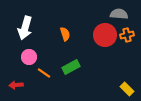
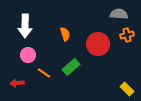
white arrow: moved 2 px up; rotated 15 degrees counterclockwise
red circle: moved 7 px left, 9 px down
pink circle: moved 1 px left, 2 px up
green rectangle: rotated 12 degrees counterclockwise
red arrow: moved 1 px right, 2 px up
